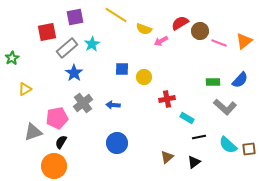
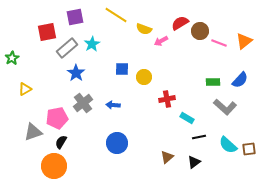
blue star: moved 2 px right
